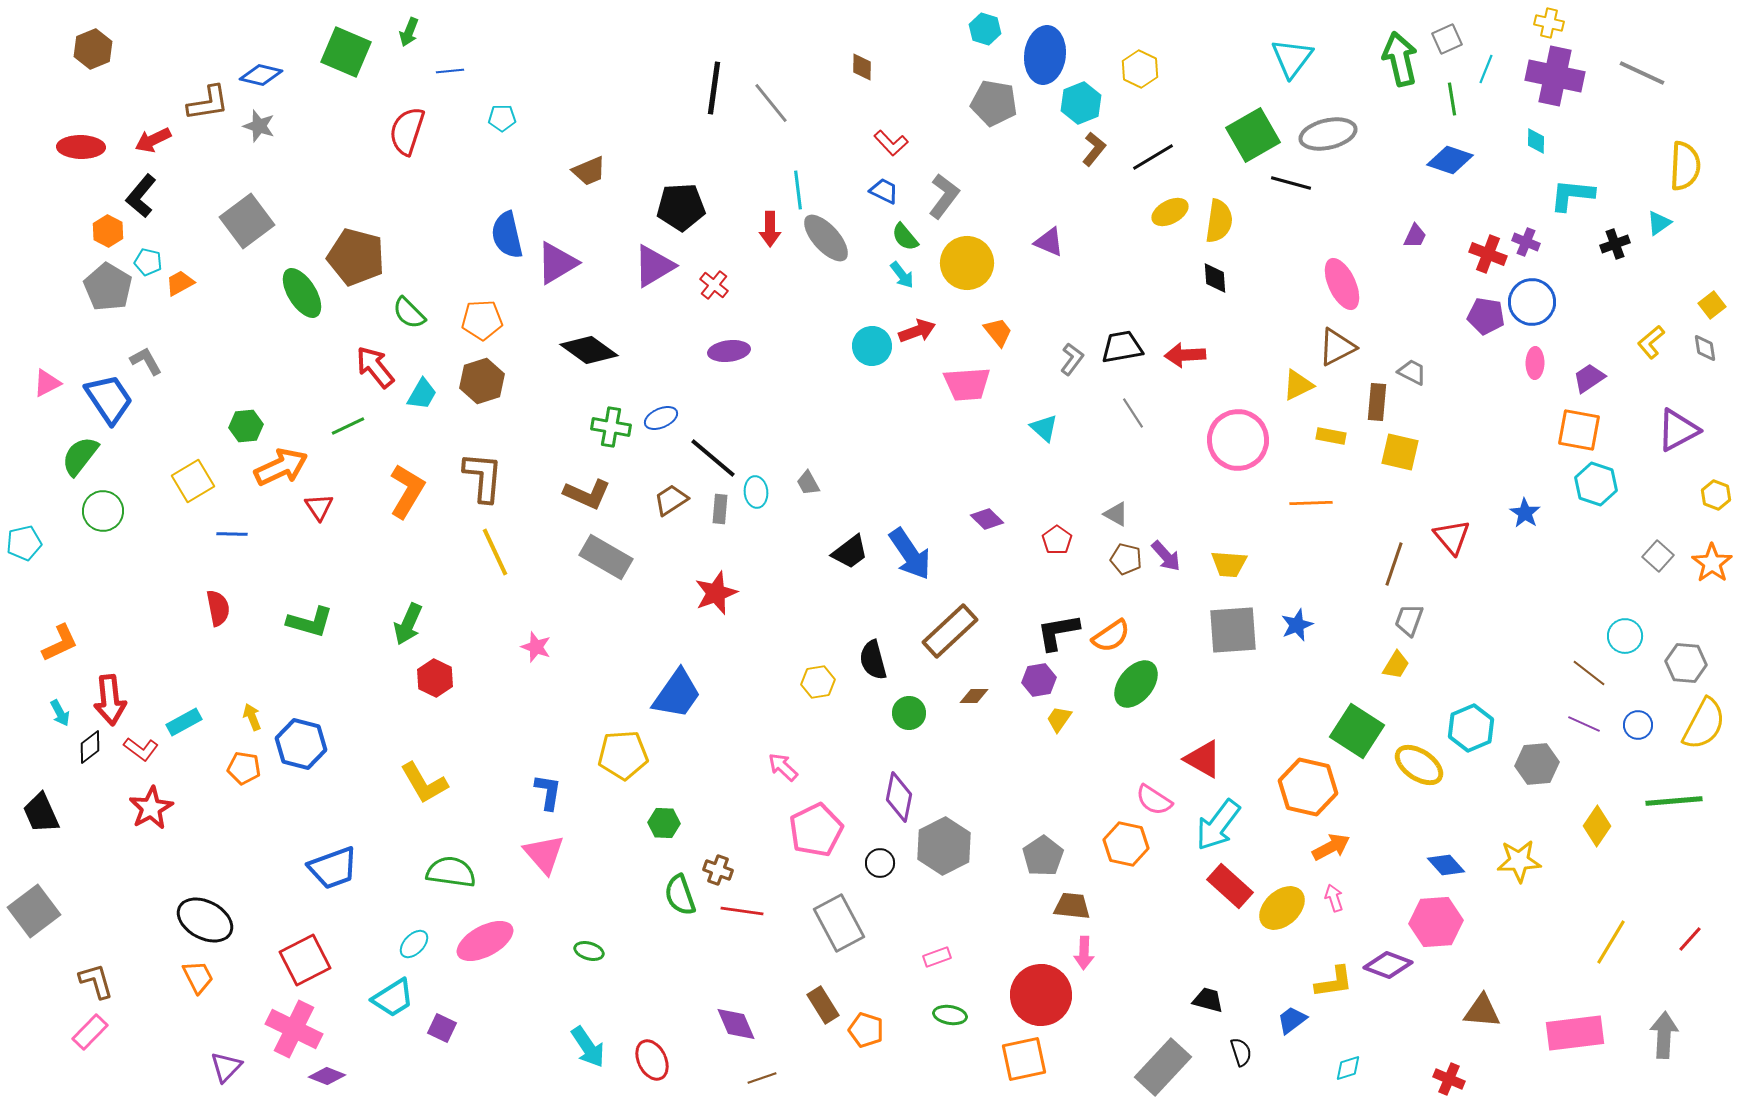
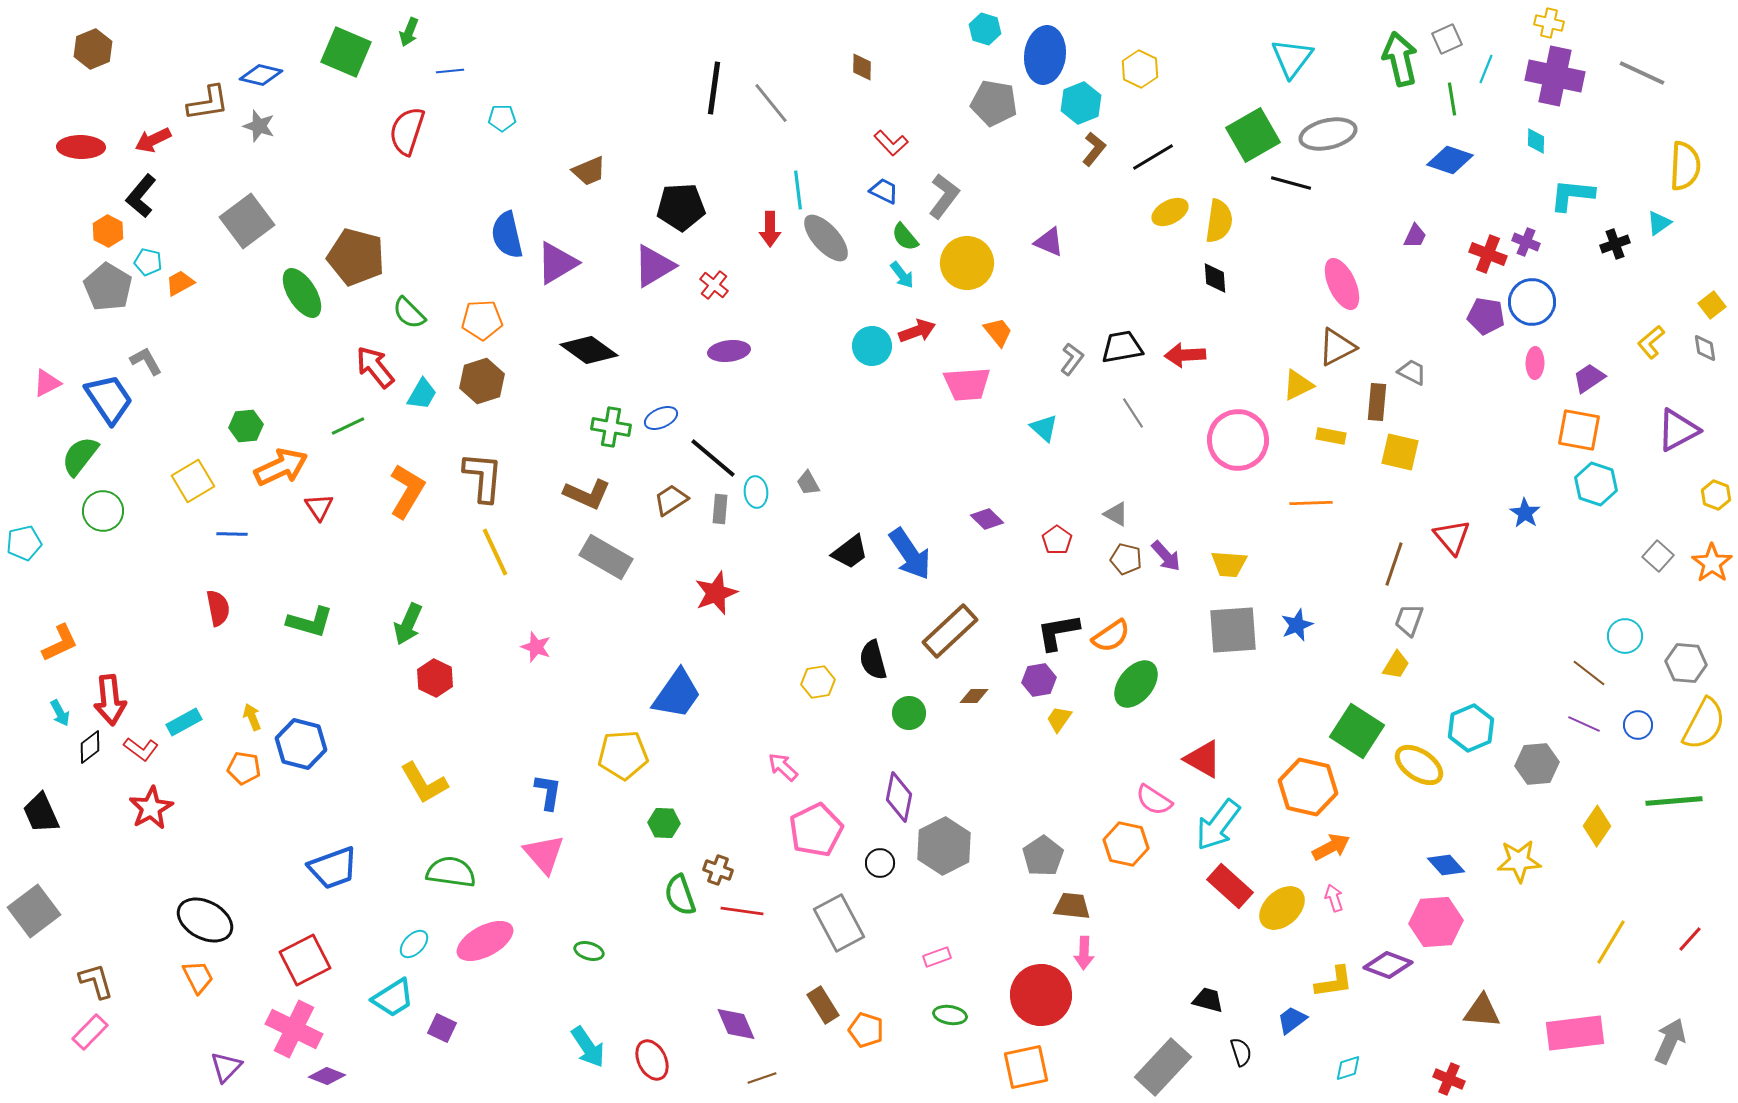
gray arrow at (1664, 1035): moved 6 px right, 6 px down; rotated 21 degrees clockwise
orange square at (1024, 1059): moved 2 px right, 8 px down
